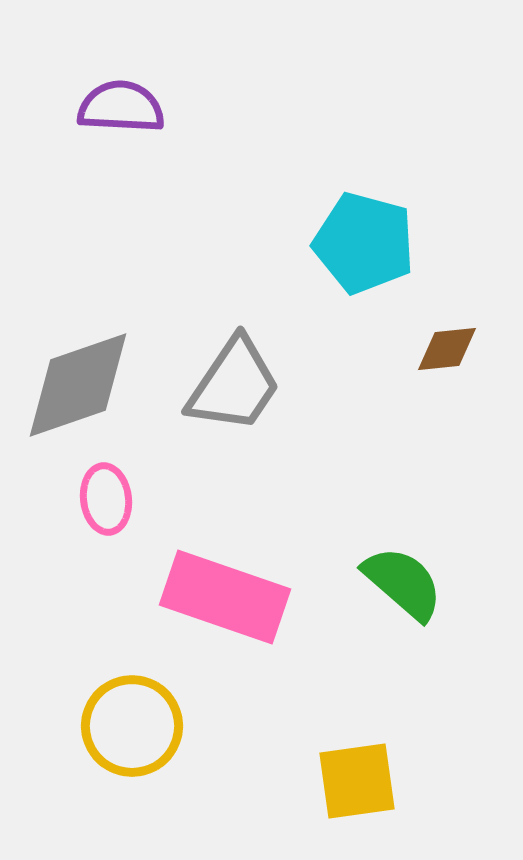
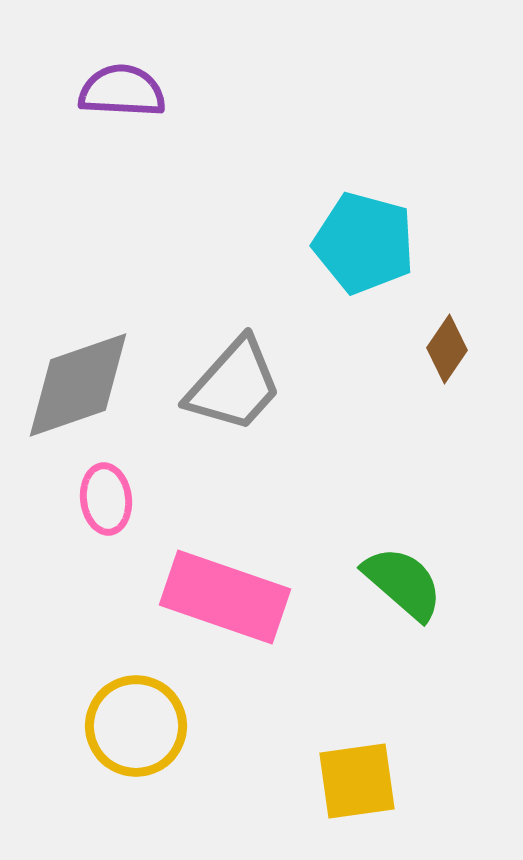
purple semicircle: moved 1 px right, 16 px up
brown diamond: rotated 50 degrees counterclockwise
gray trapezoid: rotated 8 degrees clockwise
yellow circle: moved 4 px right
